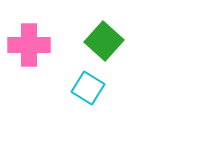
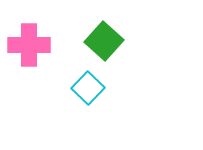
cyan square: rotated 12 degrees clockwise
